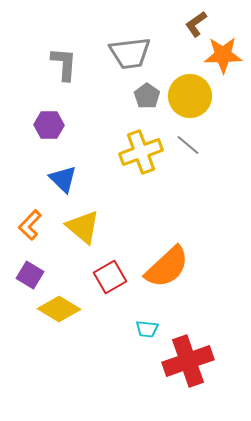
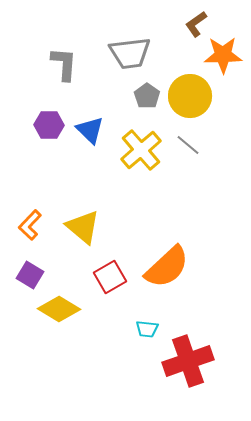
yellow cross: moved 2 px up; rotated 21 degrees counterclockwise
blue triangle: moved 27 px right, 49 px up
